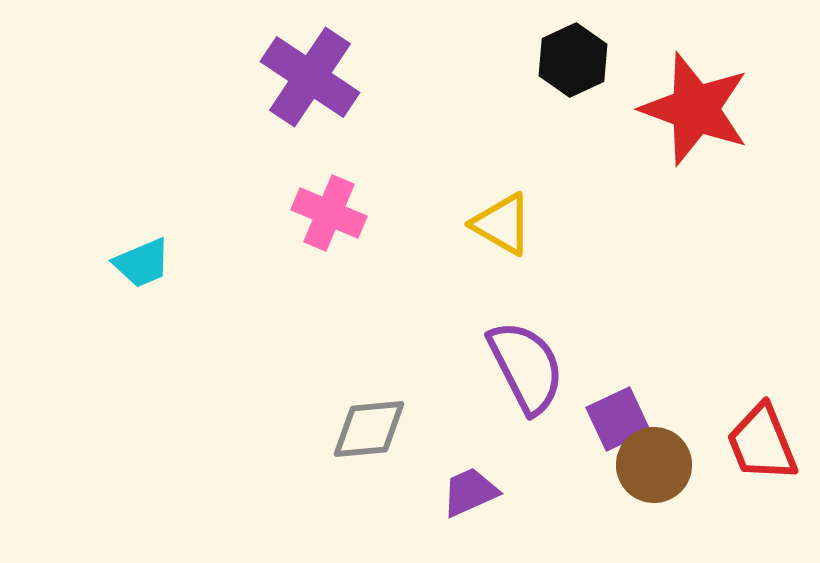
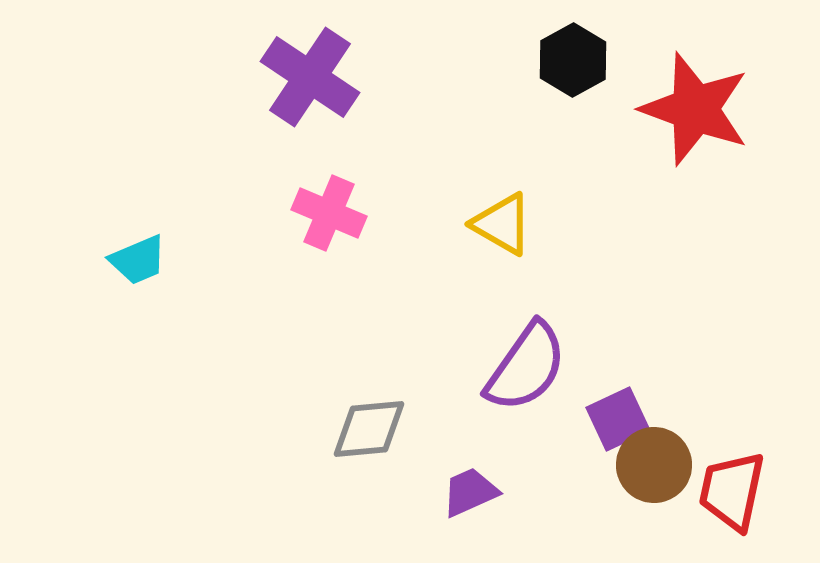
black hexagon: rotated 4 degrees counterclockwise
cyan trapezoid: moved 4 px left, 3 px up
purple semicircle: rotated 62 degrees clockwise
red trapezoid: moved 30 px left, 48 px down; rotated 34 degrees clockwise
